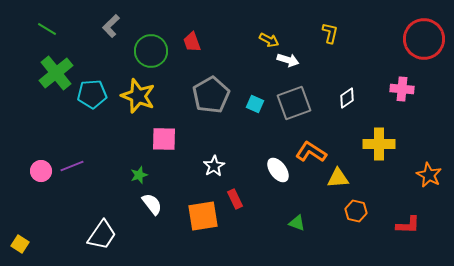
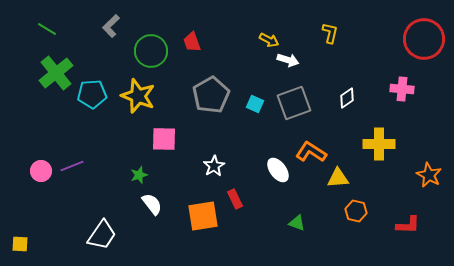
yellow square: rotated 30 degrees counterclockwise
